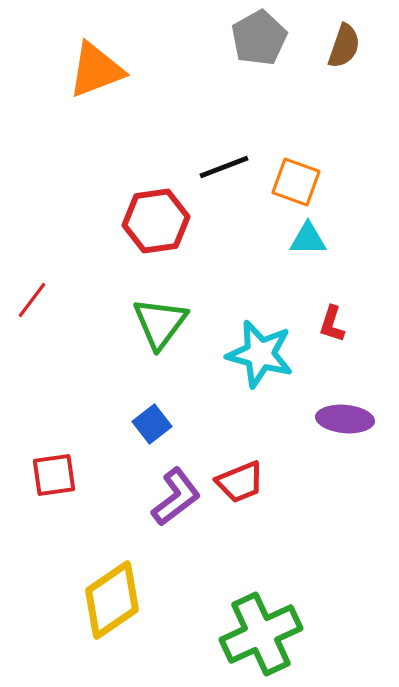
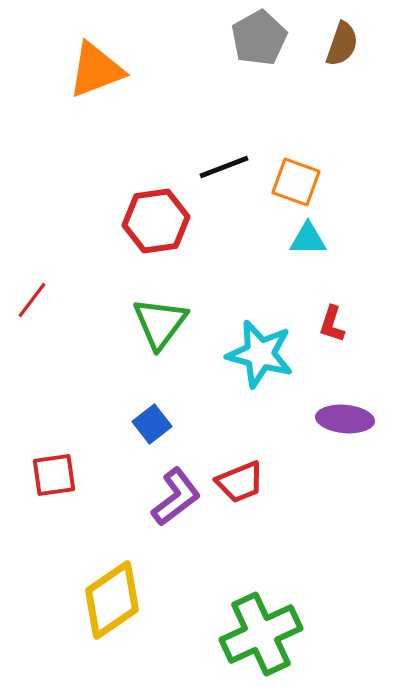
brown semicircle: moved 2 px left, 2 px up
